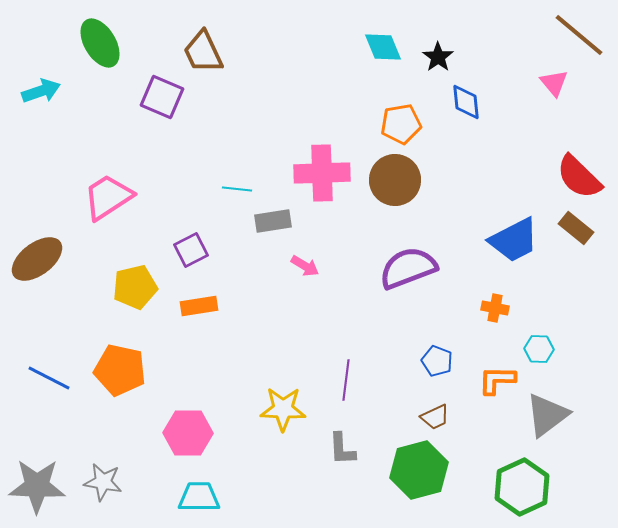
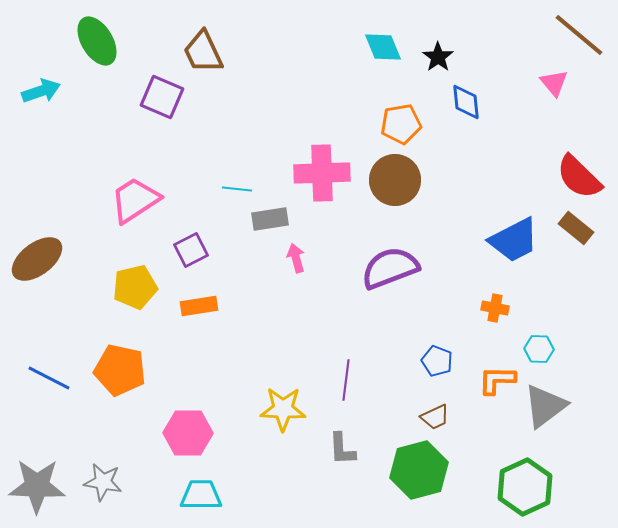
green ellipse at (100, 43): moved 3 px left, 2 px up
pink trapezoid at (108, 197): moved 27 px right, 3 px down
gray rectangle at (273, 221): moved 3 px left, 2 px up
pink arrow at (305, 266): moved 9 px left, 8 px up; rotated 136 degrees counterclockwise
purple semicircle at (408, 268): moved 18 px left
gray triangle at (547, 415): moved 2 px left, 9 px up
green hexagon at (522, 487): moved 3 px right
cyan trapezoid at (199, 497): moved 2 px right, 2 px up
